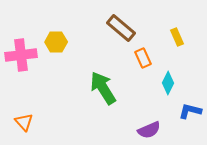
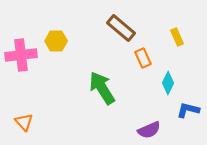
yellow hexagon: moved 1 px up
green arrow: moved 1 px left
blue L-shape: moved 2 px left, 1 px up
